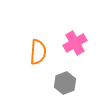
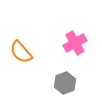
orange semicircle: moved 17 px left; rotated 135 degrees clockwise
